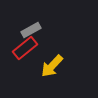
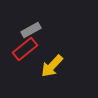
red rectangle: moved 1 px down
